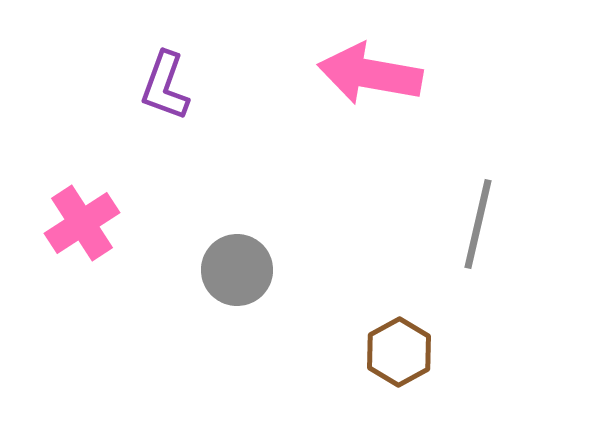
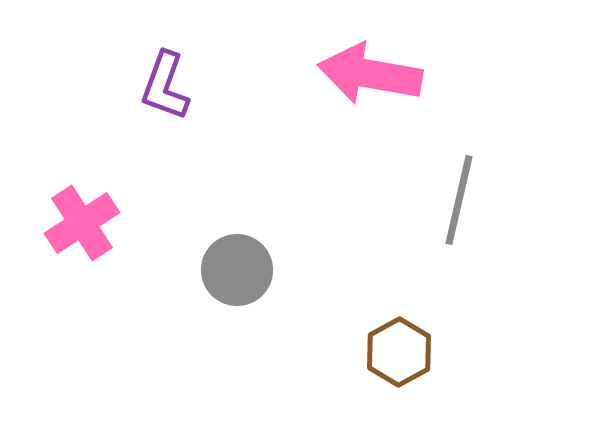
gray line: moved 19 px left, 24 px up
